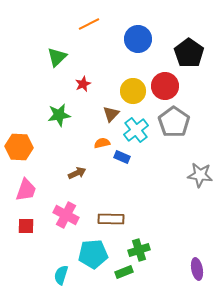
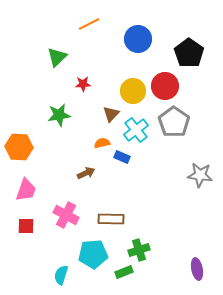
red star: rotated 21 degrees clockwise
brown arrow: moved 9 px right
